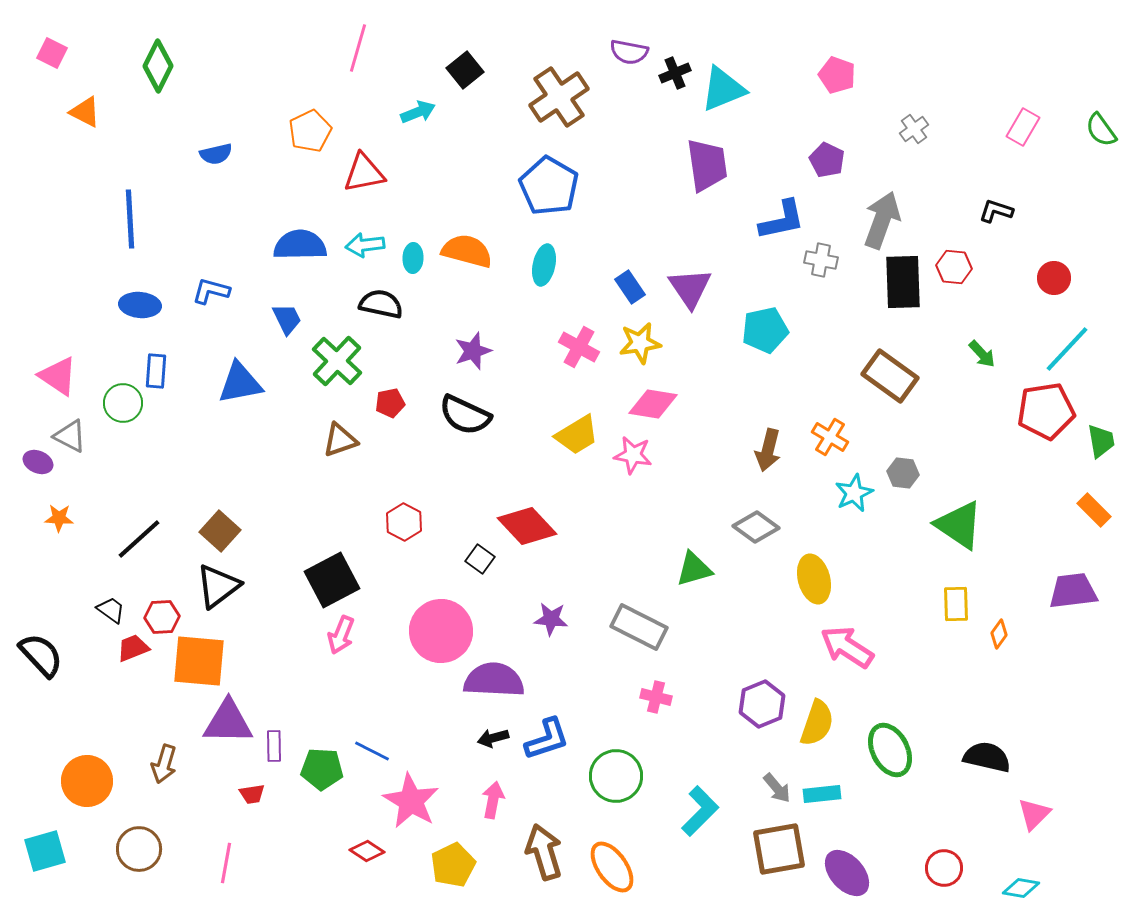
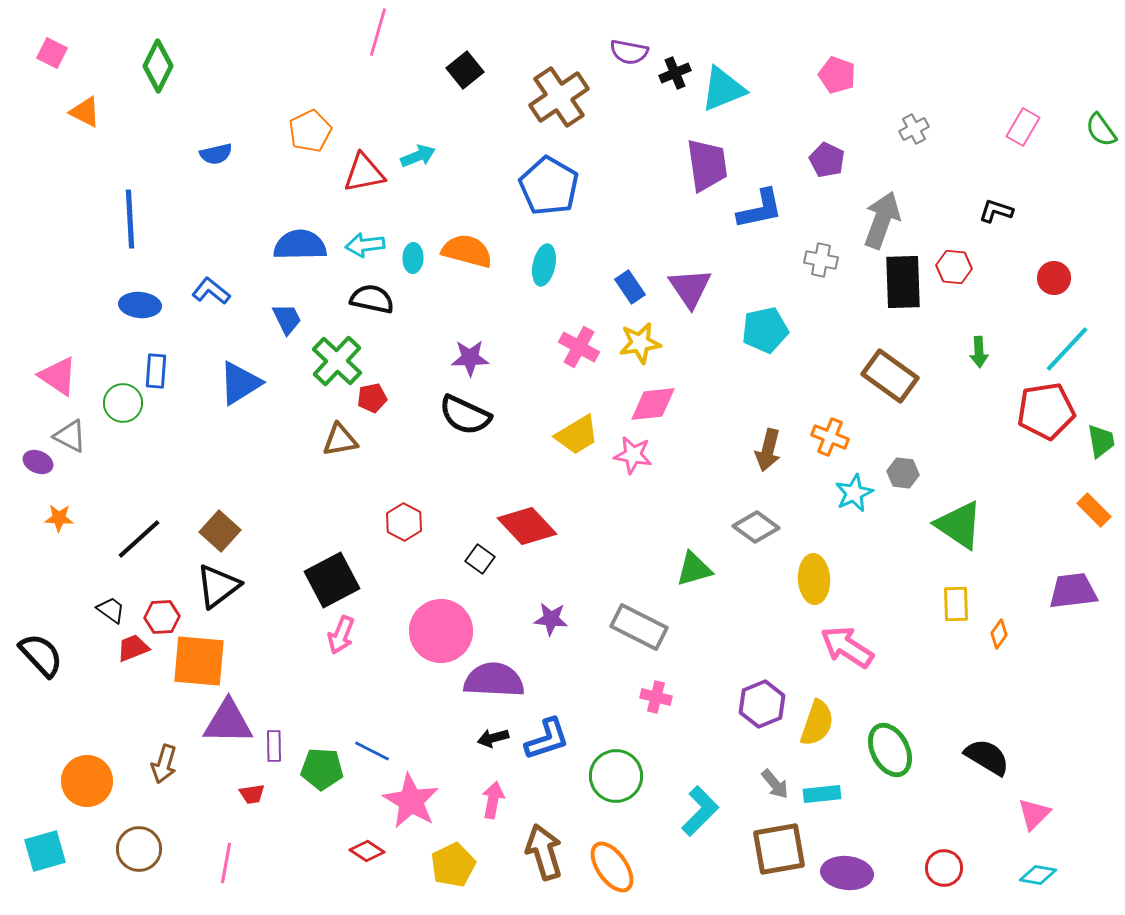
pink line at (358, 48): moved 20 px right, 16 px up
cyan arrow at (418, 112): moved 44 px down
gray cross at (914, 129): rotated 8 degrees clockwise
blue L-shape at (782, 220): moved 22 px left, 11 px up
blue L-shape at (211, 291): rotated 24 degrees clockwise
black semicircle at (381, 304): moved 9 px left, 5 px up
purple star at (473, 351): moved 3 px left, 7 px down; rotated 18 degrees clockwise
green arrow at (982, 354): moved 3 px left, 2 px up; rotated 40 degrees clockwise
blue triangle at (240, 383): rotated 21 degrees counterclockwise
red pentagon at (390, 403): moved 18 px left, 5 px up
pink diamond at (653, 404): rotated 15 degrees counterclockwise
orange cross at (830, 437): rotated 9 degrees counterclockwise
brown triangle at (340, 440): rotated 9 degrees clockwise
yellow ellipse at (814, 579): rotated 12 degrees clockwise
black semicircle at (987, 757): rotated 18 degrees clockwise
gray arrow at (777, 788): moved 2 px left, 4 px up
purple ellipse at (847, 873): rotated 42 degrees counterclockwise
cyan diamond at (1021, 888): moved 17 px right, 13 px up
